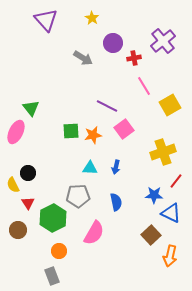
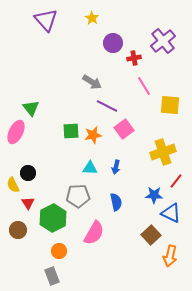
gray arrow: moved 9 px right, 24 px down
yellow square: rotated 35 degrees clockwise
